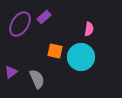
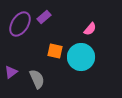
pink semicircle: moved 1 px right; rotated 32 degrees clockwise
